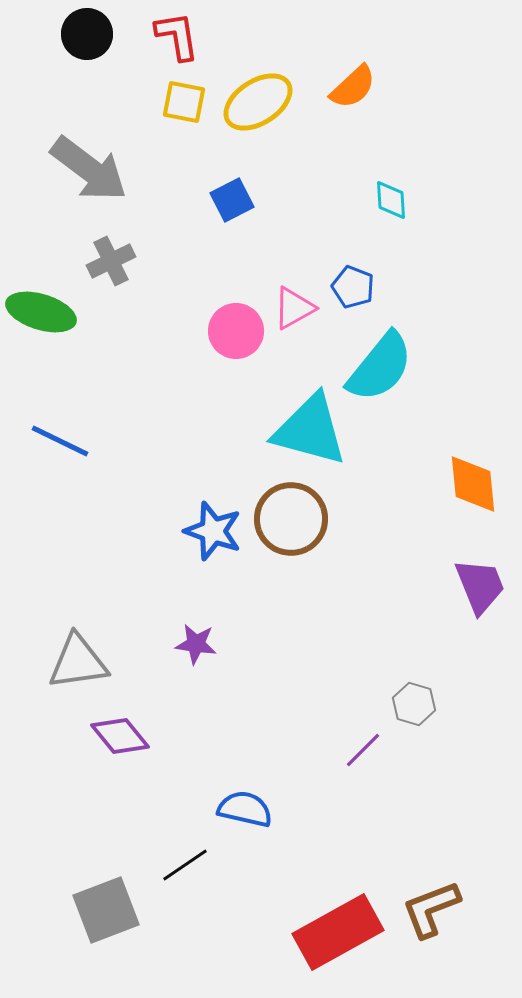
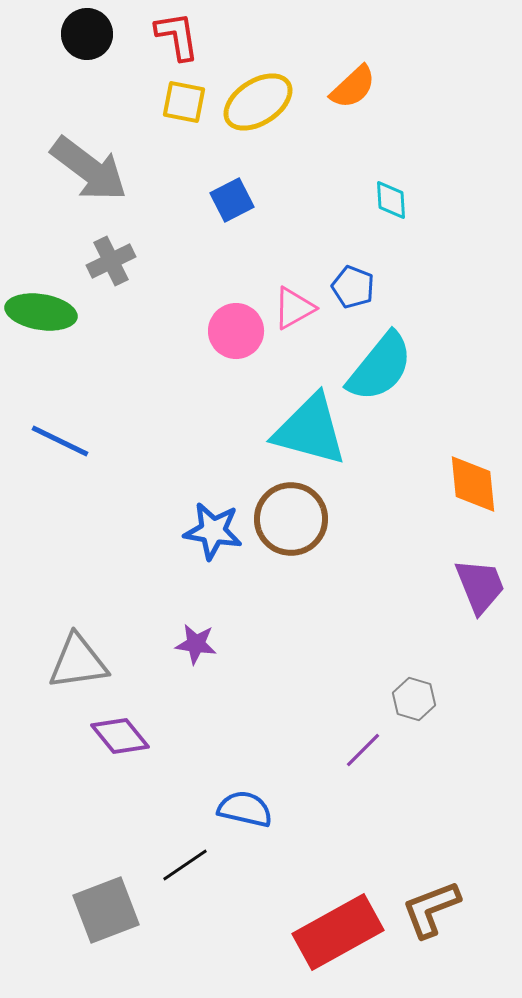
green ellipse: rotated 8 degrees counterclockwise
blue star: rotated 10 degrees counterclockwise
gray hexagon: moved 5 px up
